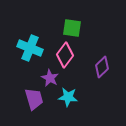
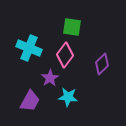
green square: moved 1 px up
cyan cross: moved 1 px left
purple diamond: moved 3 px up
purple star: rotated 12 degrees clockwise
purple trapezoid: moved 4 px left, 2 px down; rotated 45 degrees clockwise
